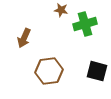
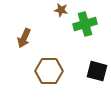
brown hexagon: rotated 8 degrees clockwise
